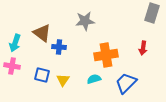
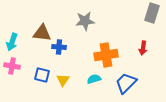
brown triangle: rotated 30 degrees counterclockwise
cyan arrow: moved 3 px left, 1 px up
